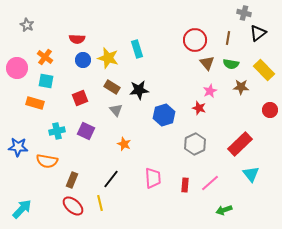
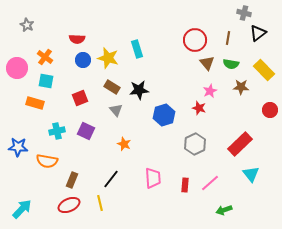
red ellipse at (73, 206): moved 4 px left, 1 px up; rotated 65 degrees counterclockwise
